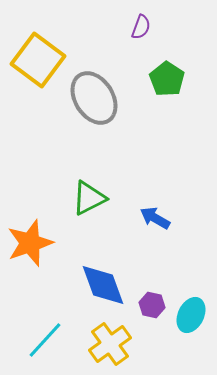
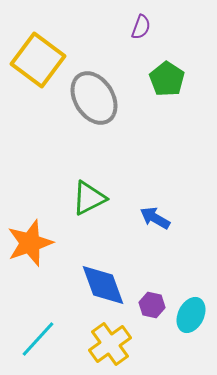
cyan line: moved 7 px left, 1 px up
